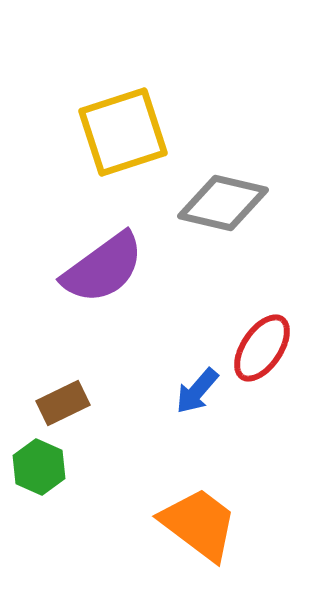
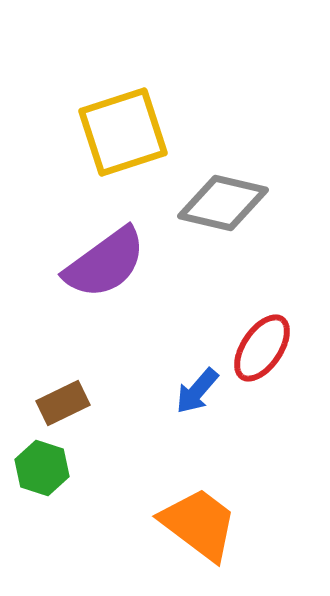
purple semicircle: moved 2 px right, 5 px up
green hexagon: moved 3 px right, 1 px down; rotated 6 degrees counterclockwise
